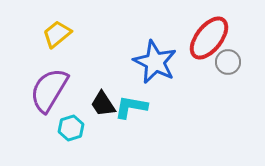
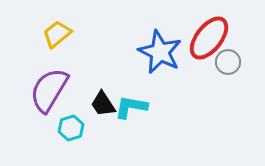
blue star: moved 5 px right, 10 px up
